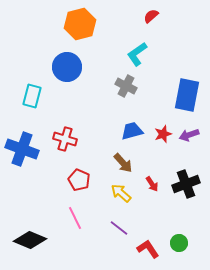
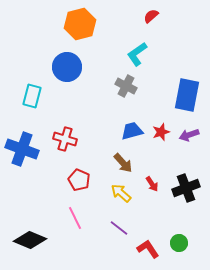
red star: moved 2 px left, 2 px up
black cross: moved 4 px down
